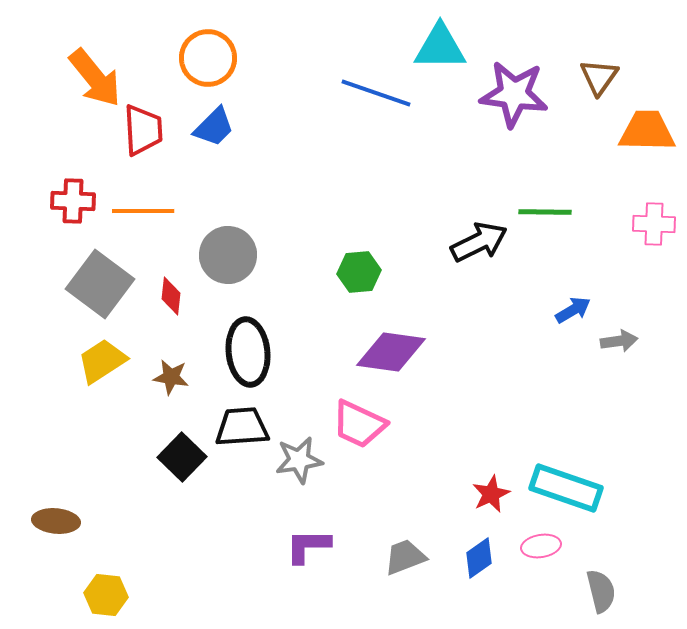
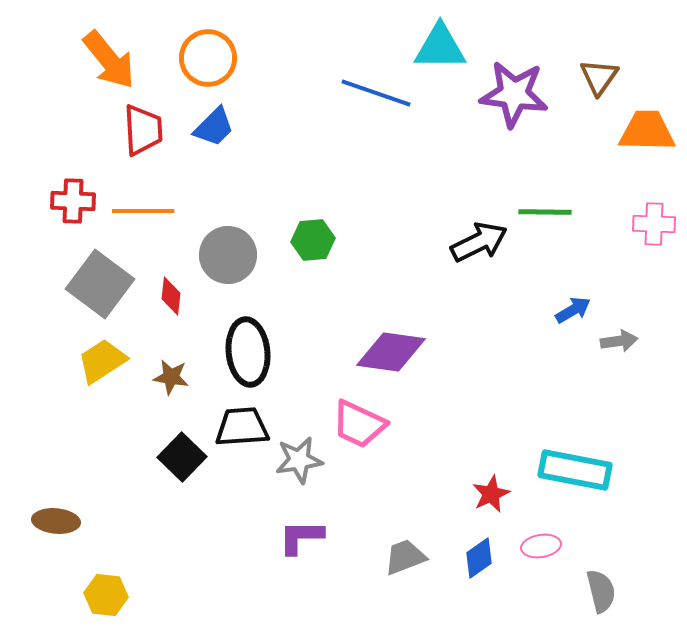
orange arrow: moved 14 px right, 18 px up
green hexagon: moved 46 px left, 32 px up
cyan rectangle: moved 9 px right, 18 px up; rotated 8 degrees counterclockwise
purple L-shape: moved 7 px left, 9 px up
